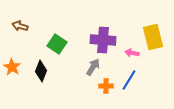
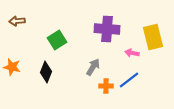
brown arrow: moved 3 px left, 5 px up; rotated 21 degrees counterclockwise
purple cross: moved 4 px right, 11 px up
green square: moved 4 px up; rotated 24 degrees clockwise
orange star: rotated 18 degrees counterclockwise
black diamond: moved 5 px right, 1 px down
blue line: rotated 20 degrees clockwise
